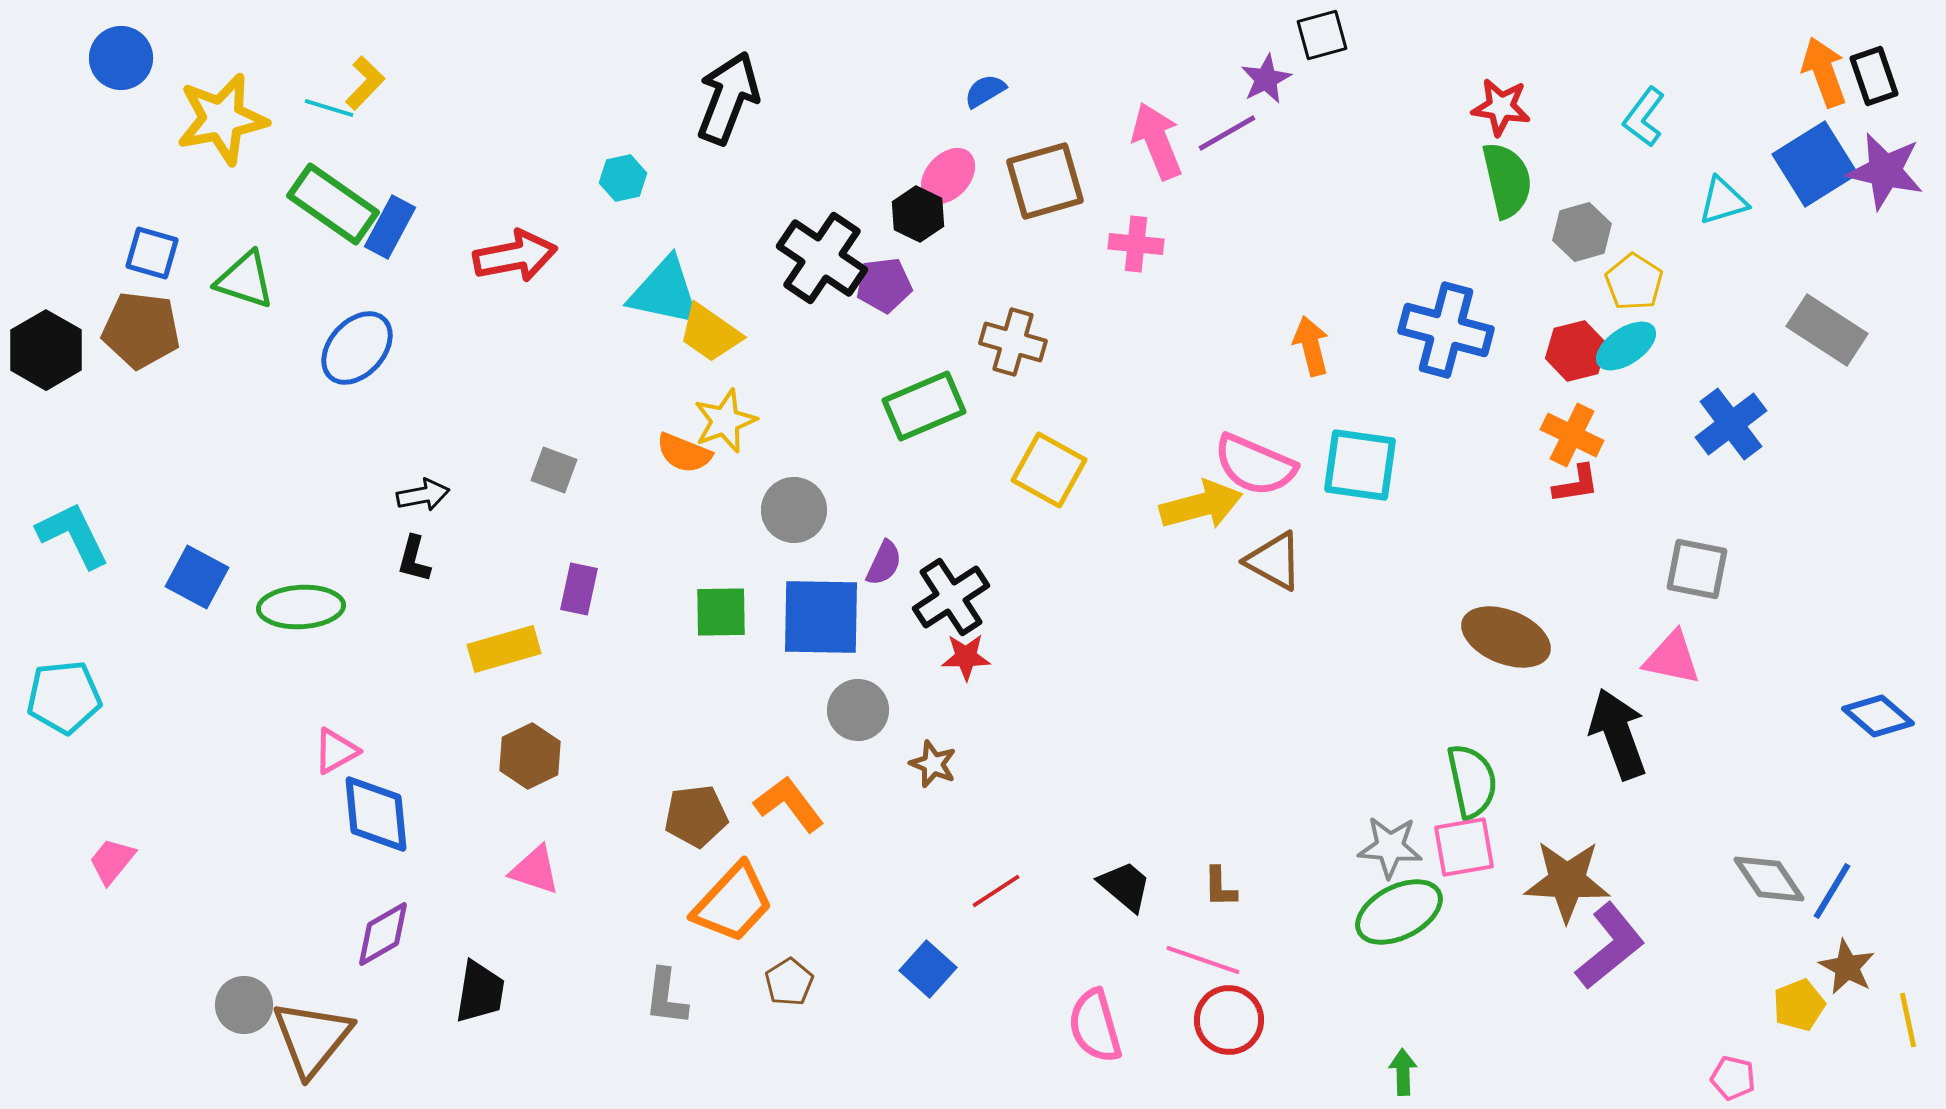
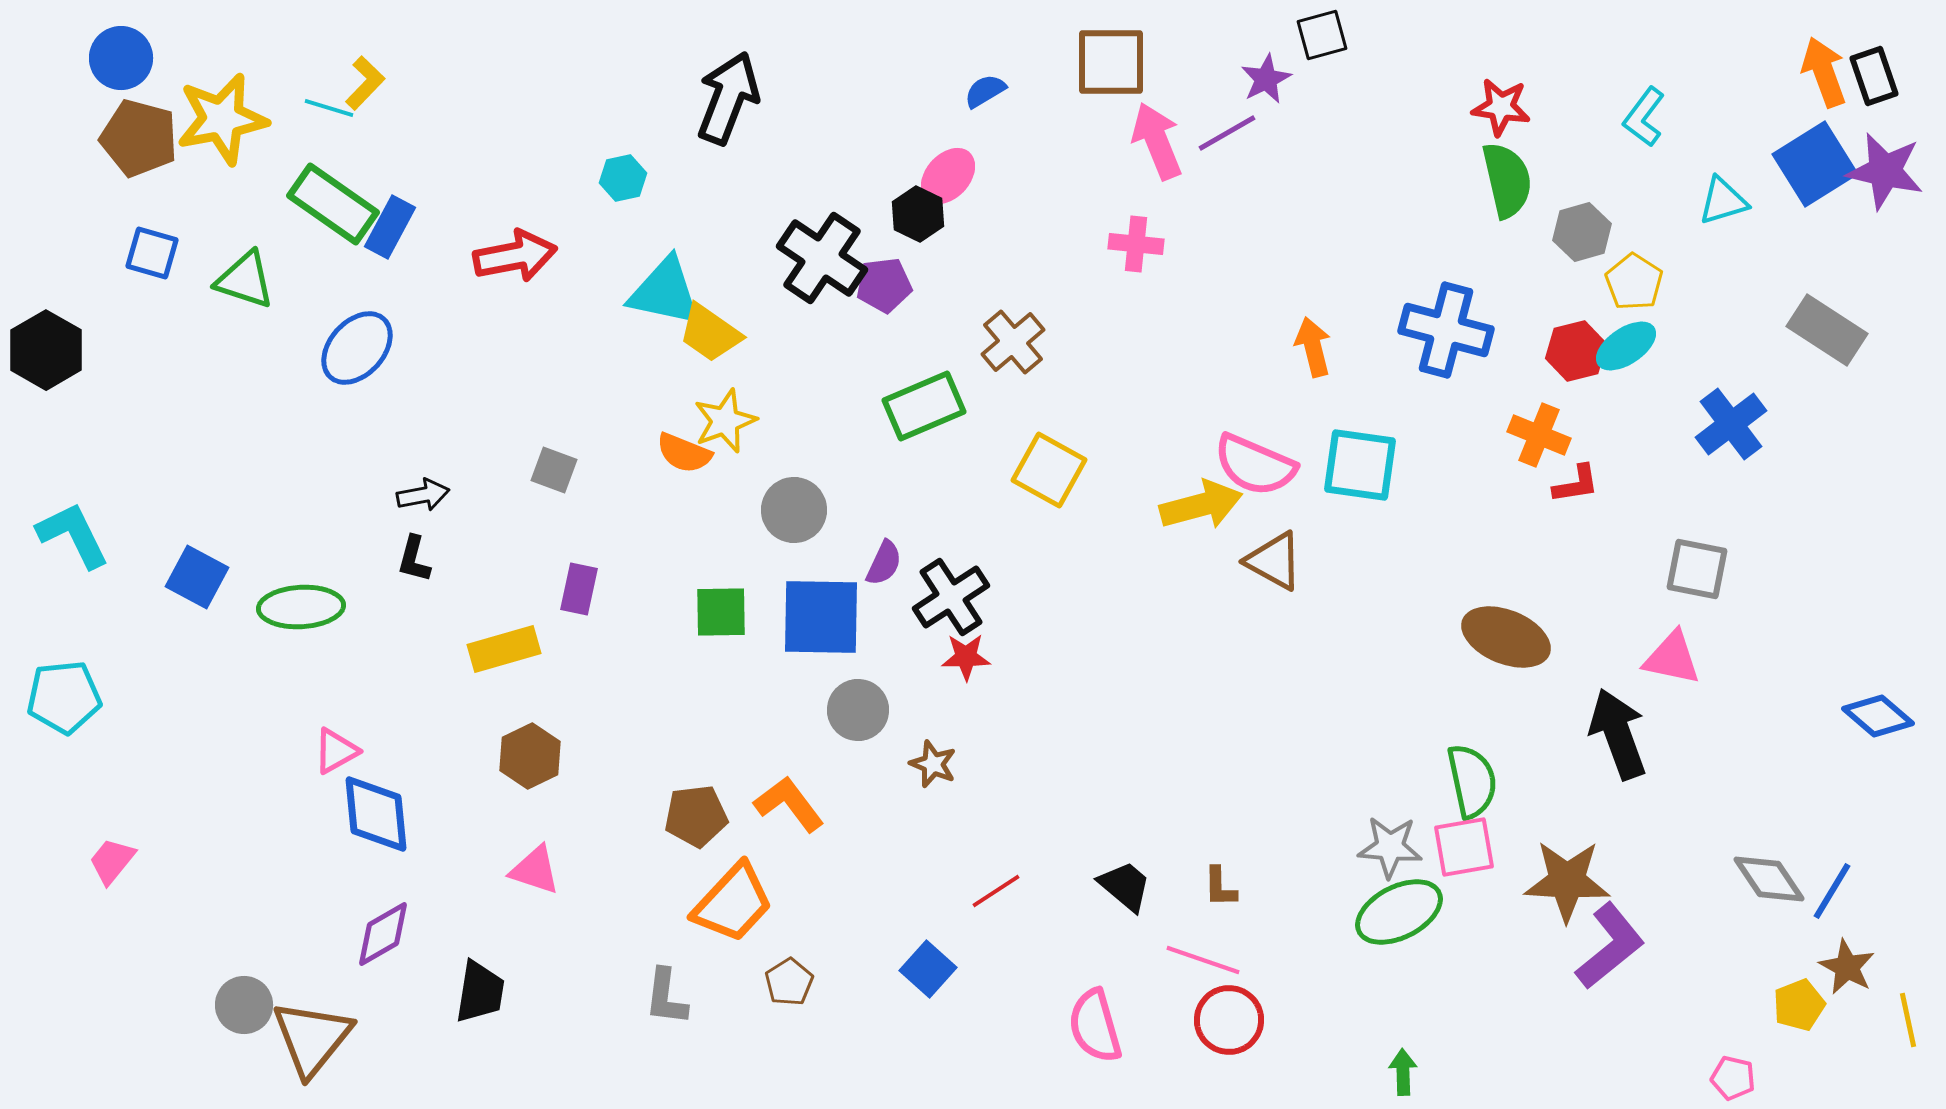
brown square at (1045, 181): moved 66 px right, 119 px up; rotated 16 degrees clockwise
brown pentagon at (141, 330): moved 2 px left, 192 px up; rotated 8 degrees clockwise
brown cross at (1013, 342): rotated 34 degrees clockwise
orange arrow at (1311, 346): moved 2 px right, 1 px down
orange cross at (1572, 435): moved 33 px left; rotated 4 degrees counterclockwise
